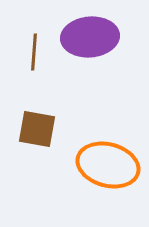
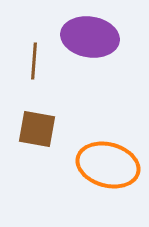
purple ellipse: rotated 14 degrees clockwise
brown line: moved 9 px down
